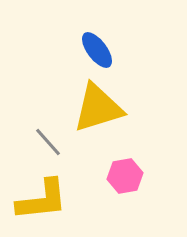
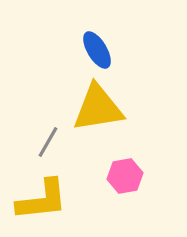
blue ellipse: rotated 6 degrees clockwise
yellow triangle: rotated 8 degrees clockwise
gray line: rotated 72 degrees clockwise
